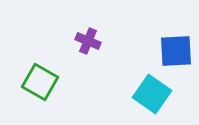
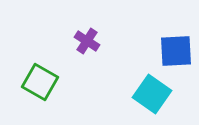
purple cross: moved 1 px left; rotated 10 degrees clockwise
